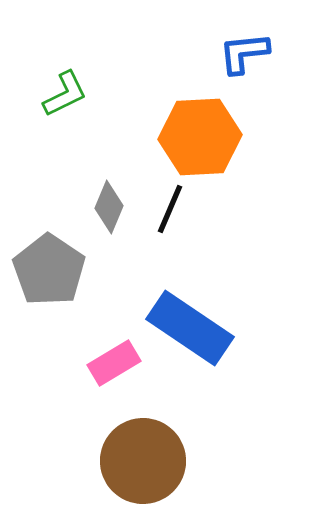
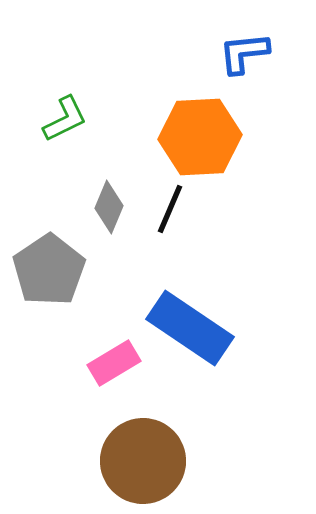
green L-shape: moved 25 px down
gray pentagon: rotated 4 degrees clockwise
